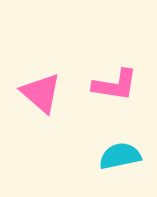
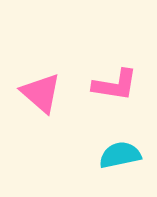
cyan semicircle: moved 1 px up
